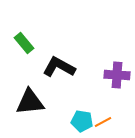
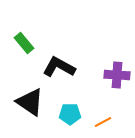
black triangle: rotated 40 degrees clockwise
cyan pentagon: moved 12 px left, 7 px up; rotated 10 degrees counterclockwise
